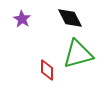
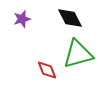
purple star: rotated 24 degrees clockwise
red diamond: rotated 20 degrees counterclockwise
